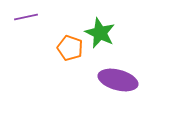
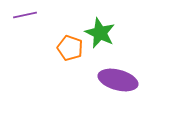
purple line: moved 1 px left, 2 px up
